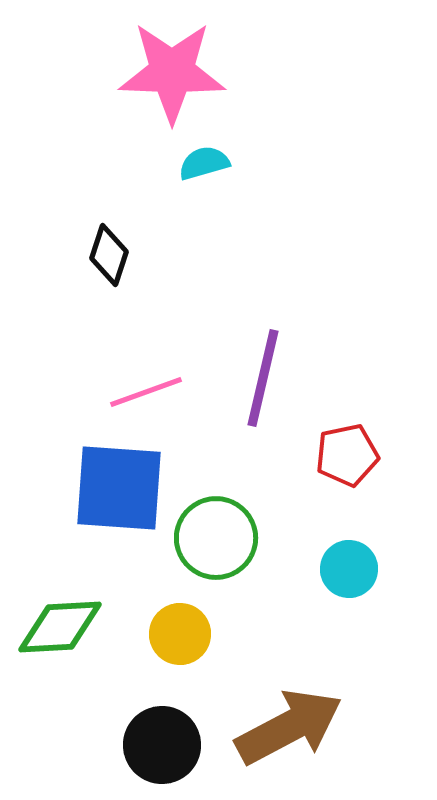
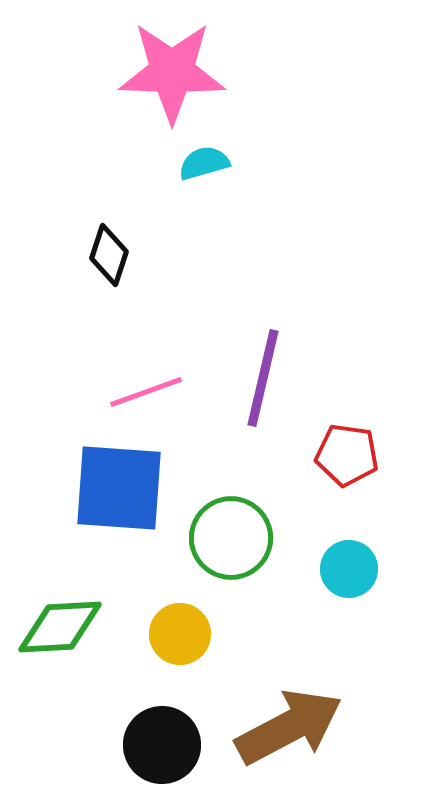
red pentagon: rotated 20 degrees clockwise
green circle: moved 15 px right
